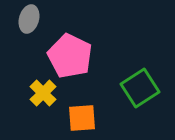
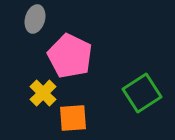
gray ellipse: moved 6 px right
green square: moved 2 px right, 5 px down
orange square: moved 9 px left
